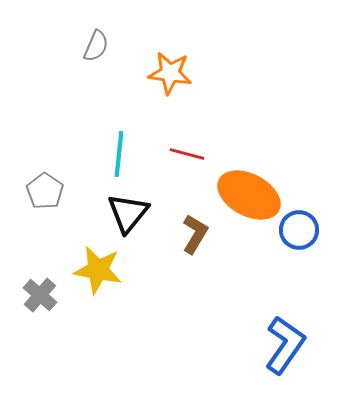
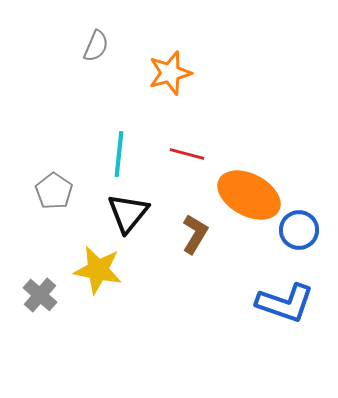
orange star: rotated 24 degrees counterclockwise
gray pentagon: moved 9 px right
blue L-shape: moved 42 px up; rotated 74 degrees clockwise
